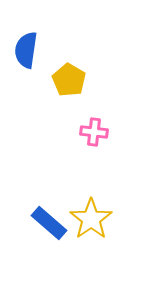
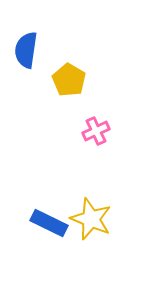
pink cross: moved 2 px right, 1 px up; rotated 32 degrees counterclockwise
yellow star: rotated 15 degrees counterclockwise
blue rectangle: rotated 15 degrees counterclockwise
